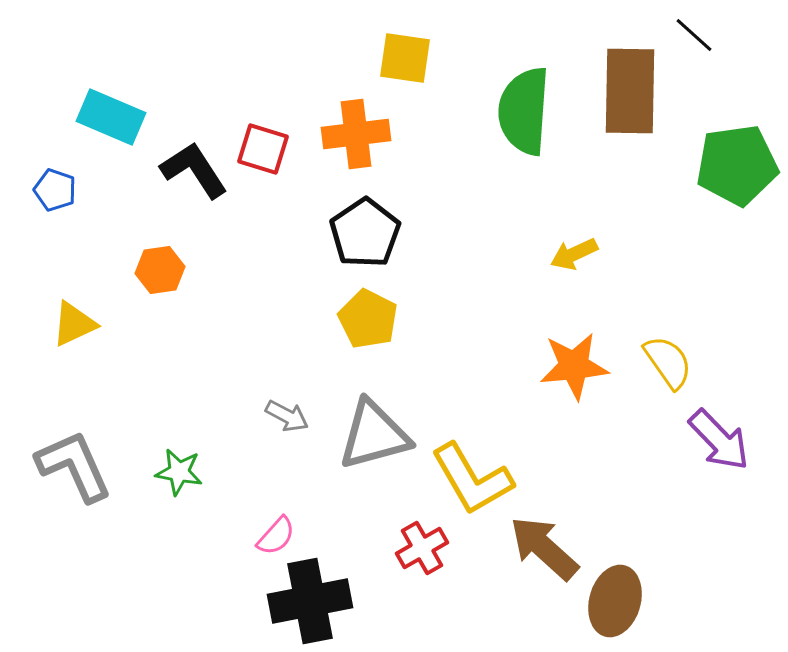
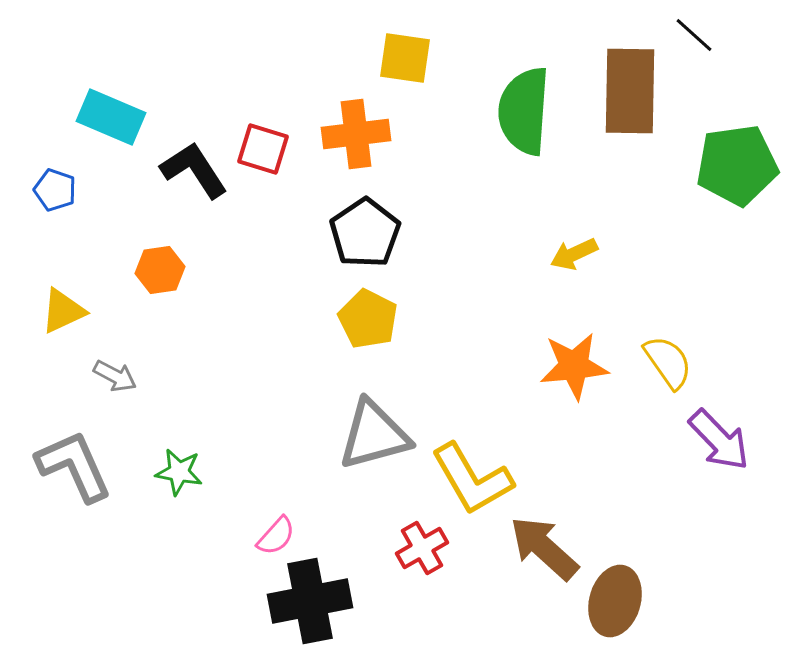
yellow triangle: moved 11 px left, 13 px up
gray arrow: moved 172 px left, 40 px up
